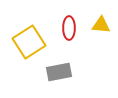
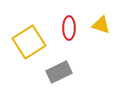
yellow triangle: rotated 12 degrees clockwise
gray rectangle: rotated 15 degrees counterclockwise
